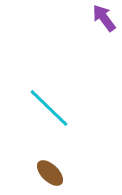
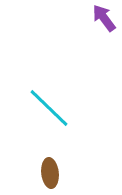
brown ellipse: rotated 40 degrees clockwise
